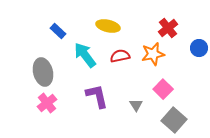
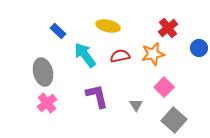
pink square: moved 1 px right, 2 px up
